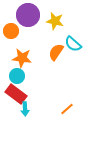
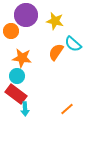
purple circle: moved 2 px left
